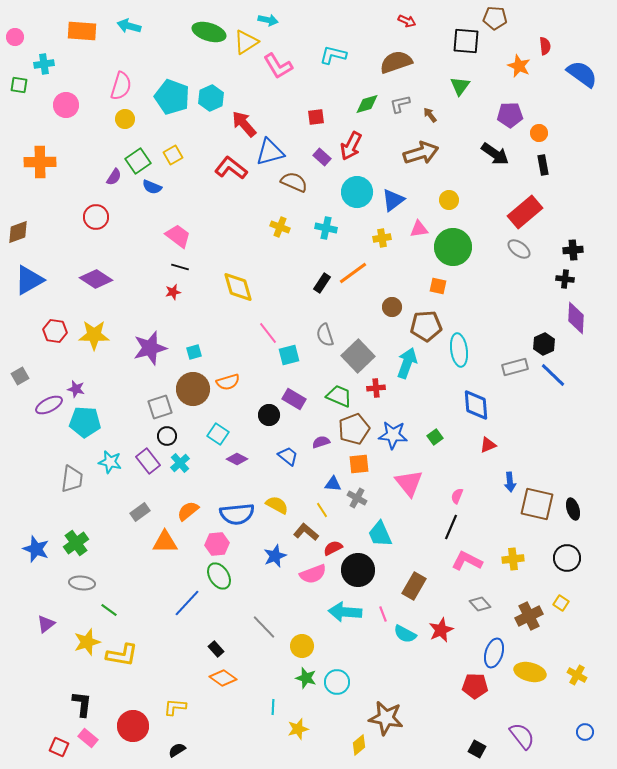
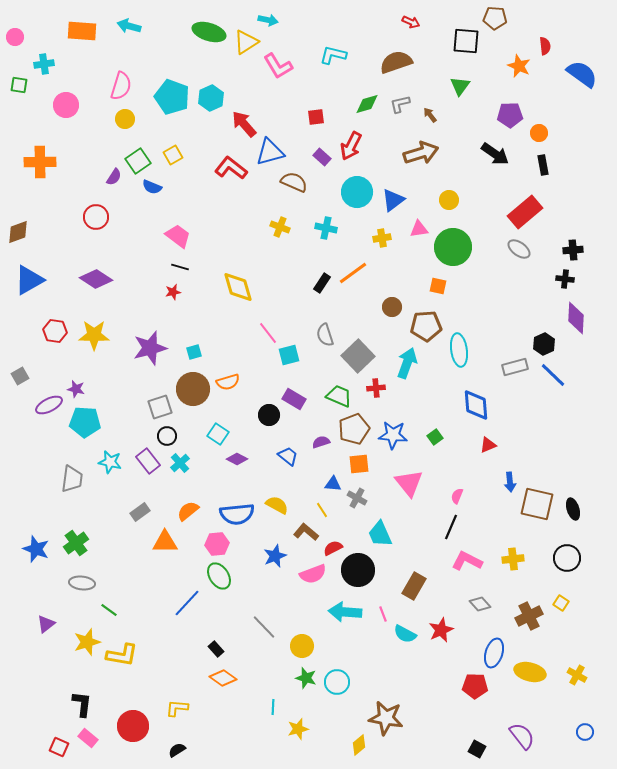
red arrow at (407, 21): moved 4 px right, 1 px down
yellow L-shape at (175, 707): moved 2 px right, 1 px down
